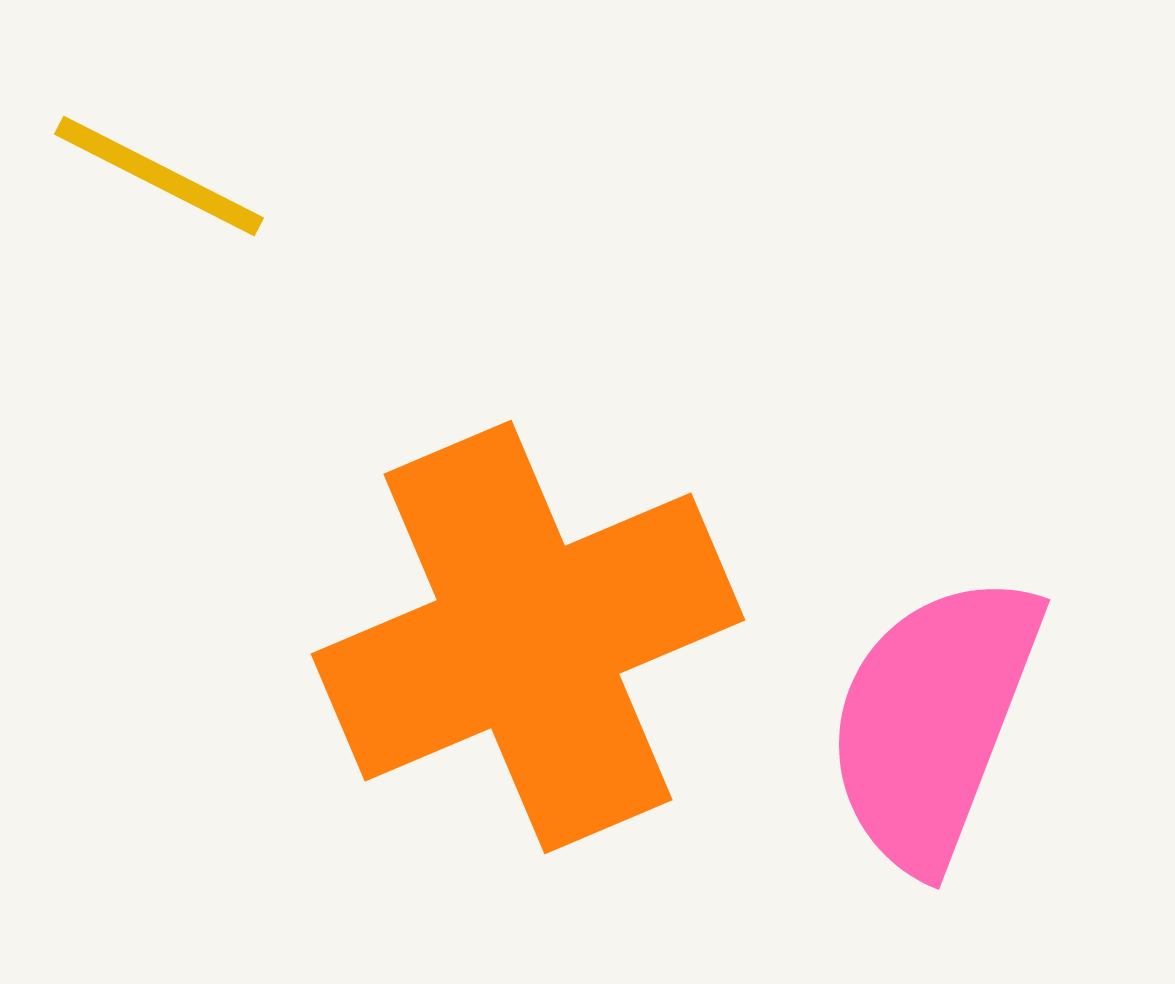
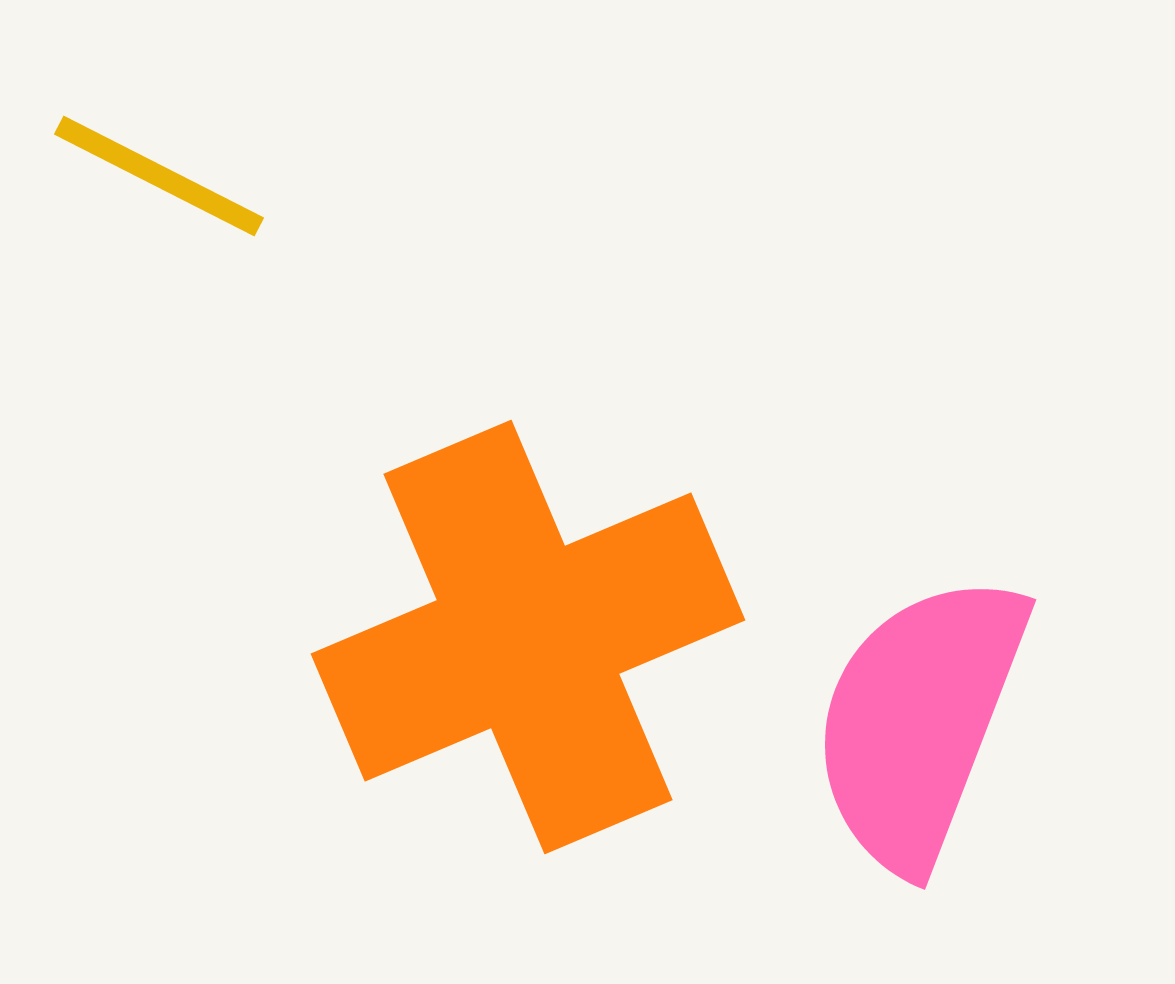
pink semicircle: moved 14 px left
